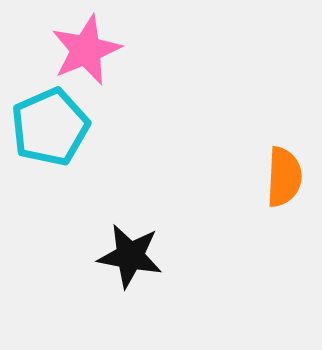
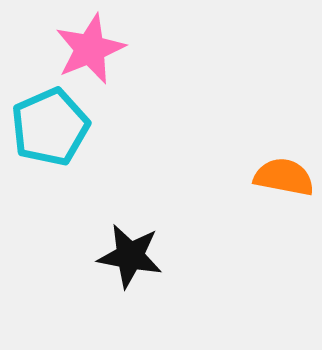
pink star: moved 4 px right, 1 px up
orange semicircle: rotated 82 degrees counterclockwise
